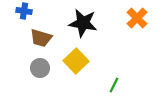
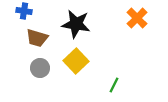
black star: moved 7 px left, 1 px down
brown trapezoid: moved 4 px left
